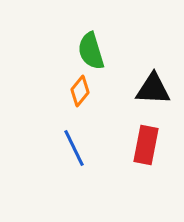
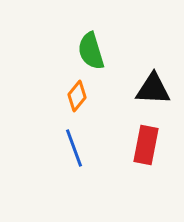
orange diamond: moved 3 px left, 5 px down
blue line: rotated 6 degrees clockwise
